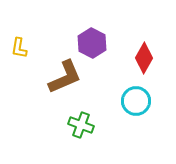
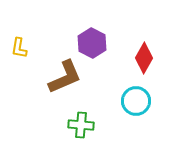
green cross: rotated 15 degrees counterclockwise
